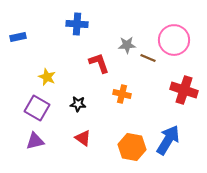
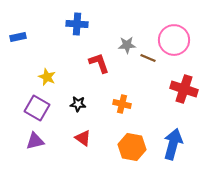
red cross: moved 1 px up
orange cross: moved 10 px down
blue arrow: moved 5 px right, 4 px down; rotated 16 degrees counterclockwise
